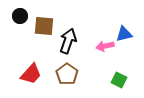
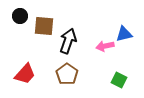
red trapezoid: moved 6 px left
